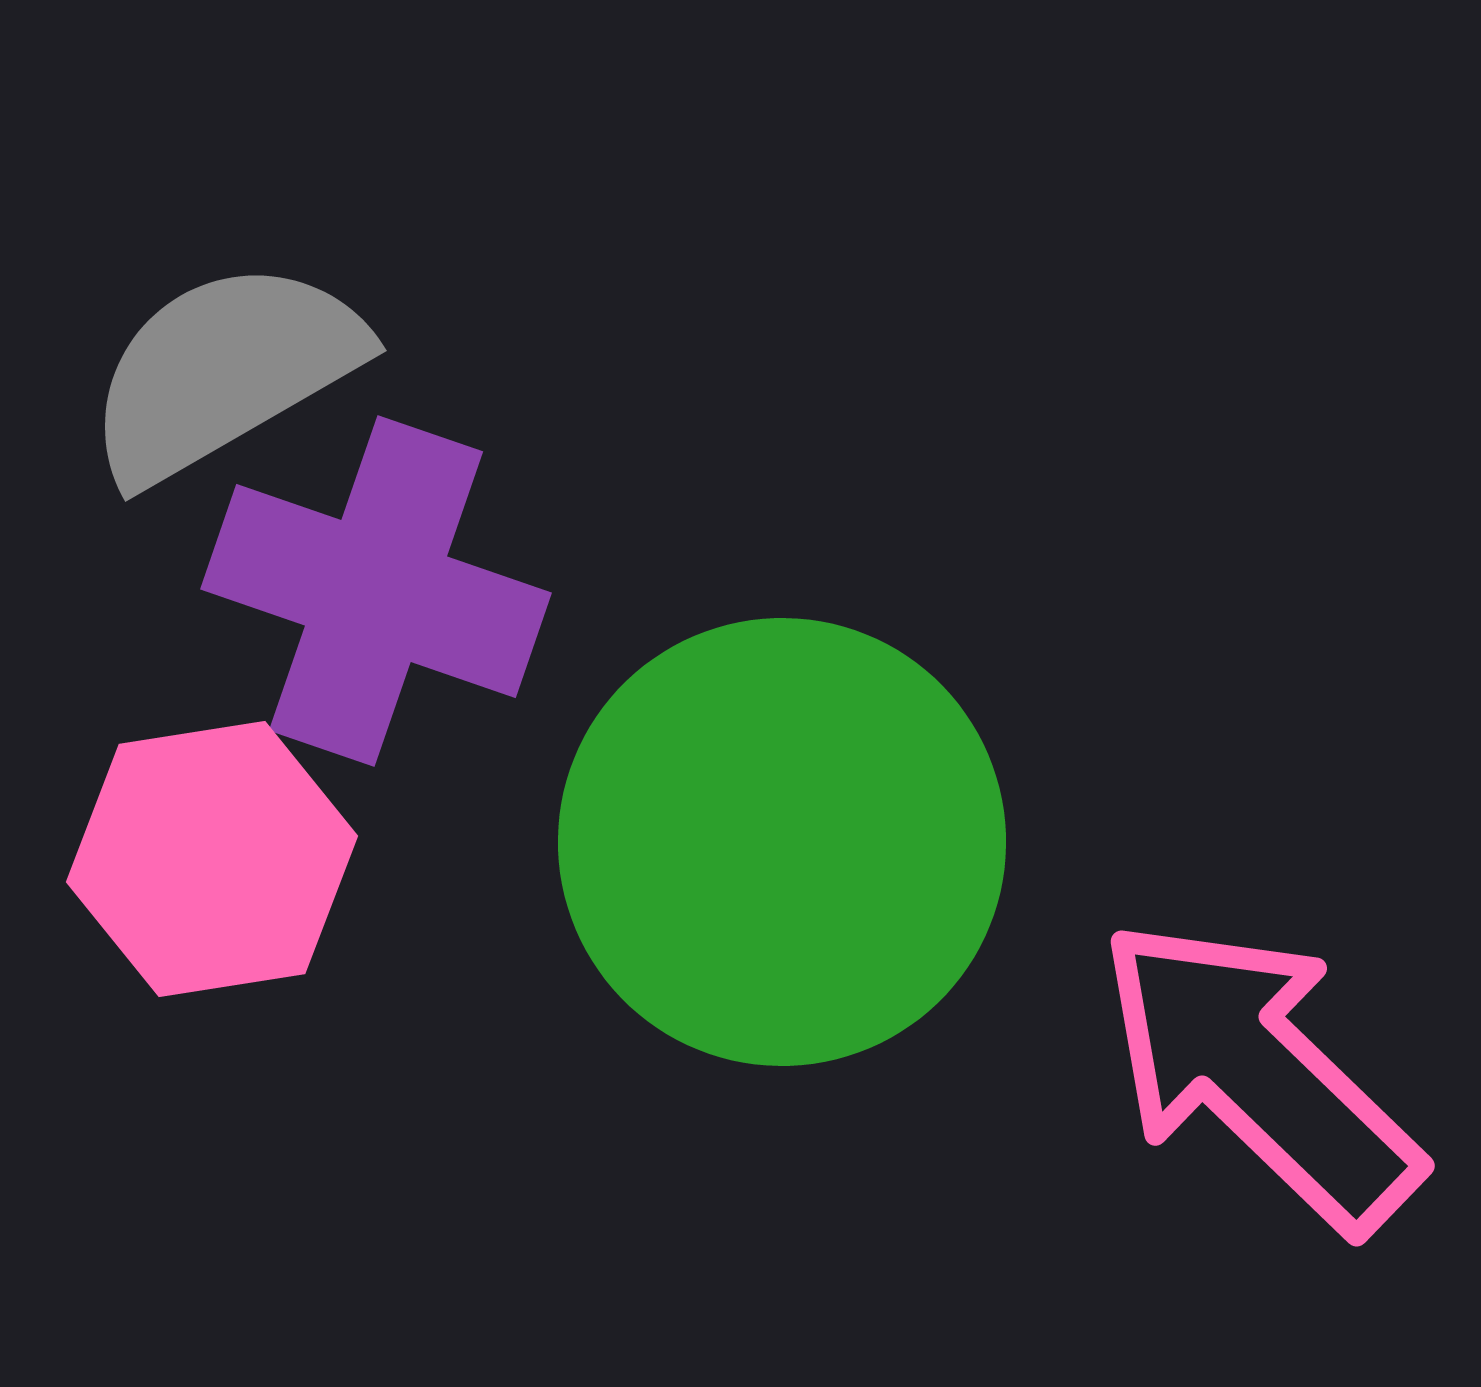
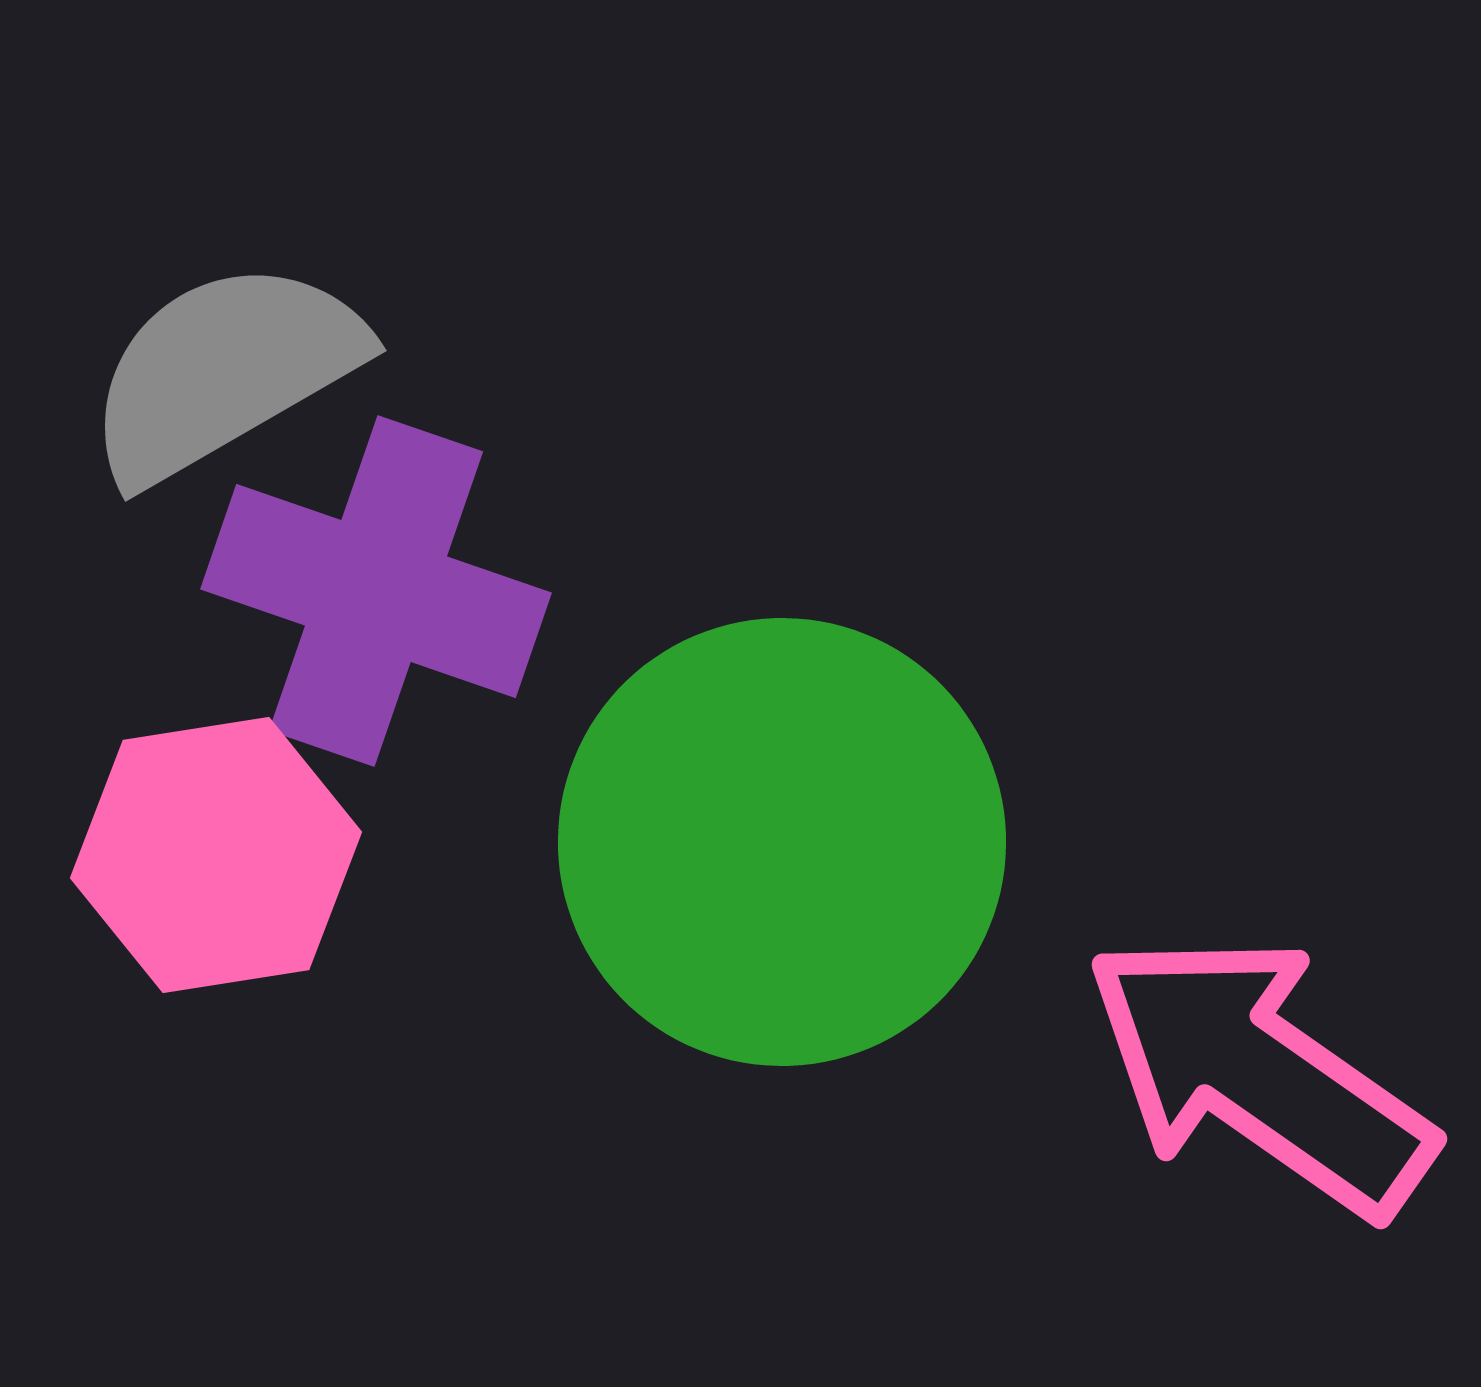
pink hexagon: moved 4 px right, 4 px up
pink arrow: rotated 9 degrees counterclockwise
